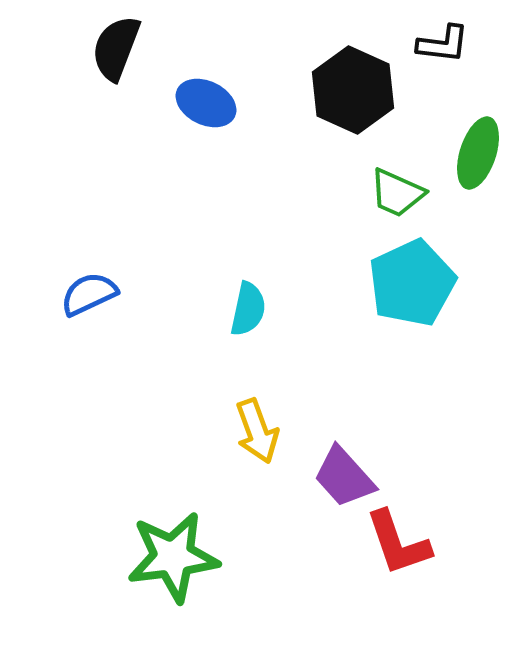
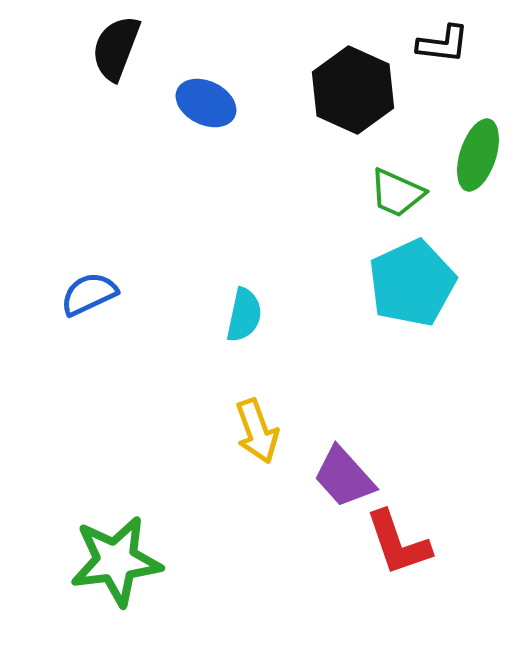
green ellipse: moved 2 px down
cyan semicircle: moved 4 px left, 6 px down
green star: moved 57 px left, 4 px down
